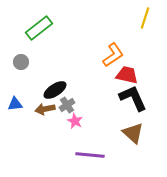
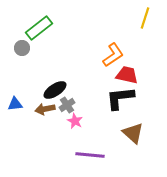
gray circle: moved 1 px right, 14 px up
black L-shape: moved 13 px left; rotated 72 degrees counterclockwise
